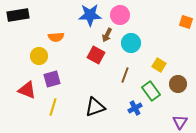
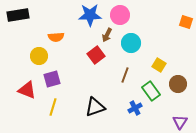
red square: rotated 24 degrees clockwise
